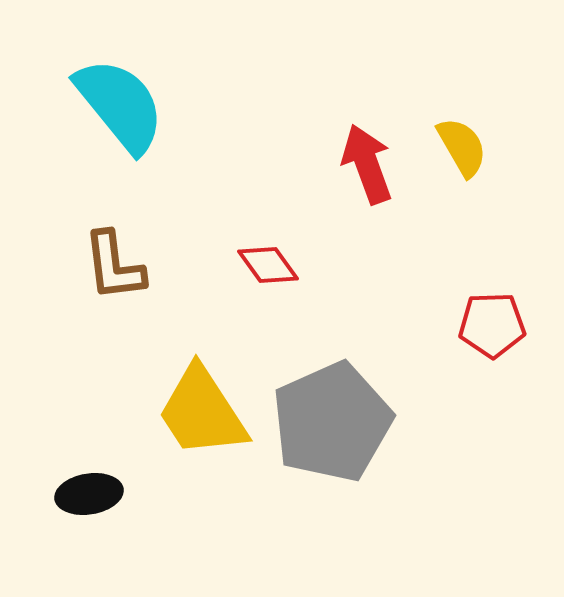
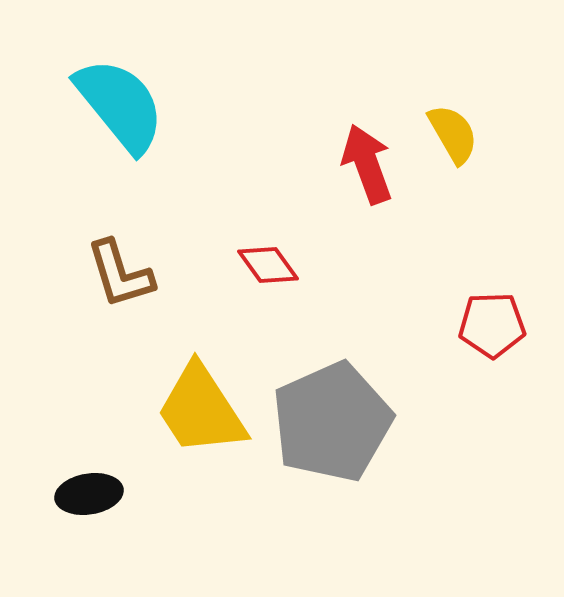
yellow semicircle: moved 9 px left, 13 px up
brown L-shape: moved 6 px right, 8 px down; rotated 10 degrees counterclockwise
yellow trapezoid: moved 1 px left, 2 px up
